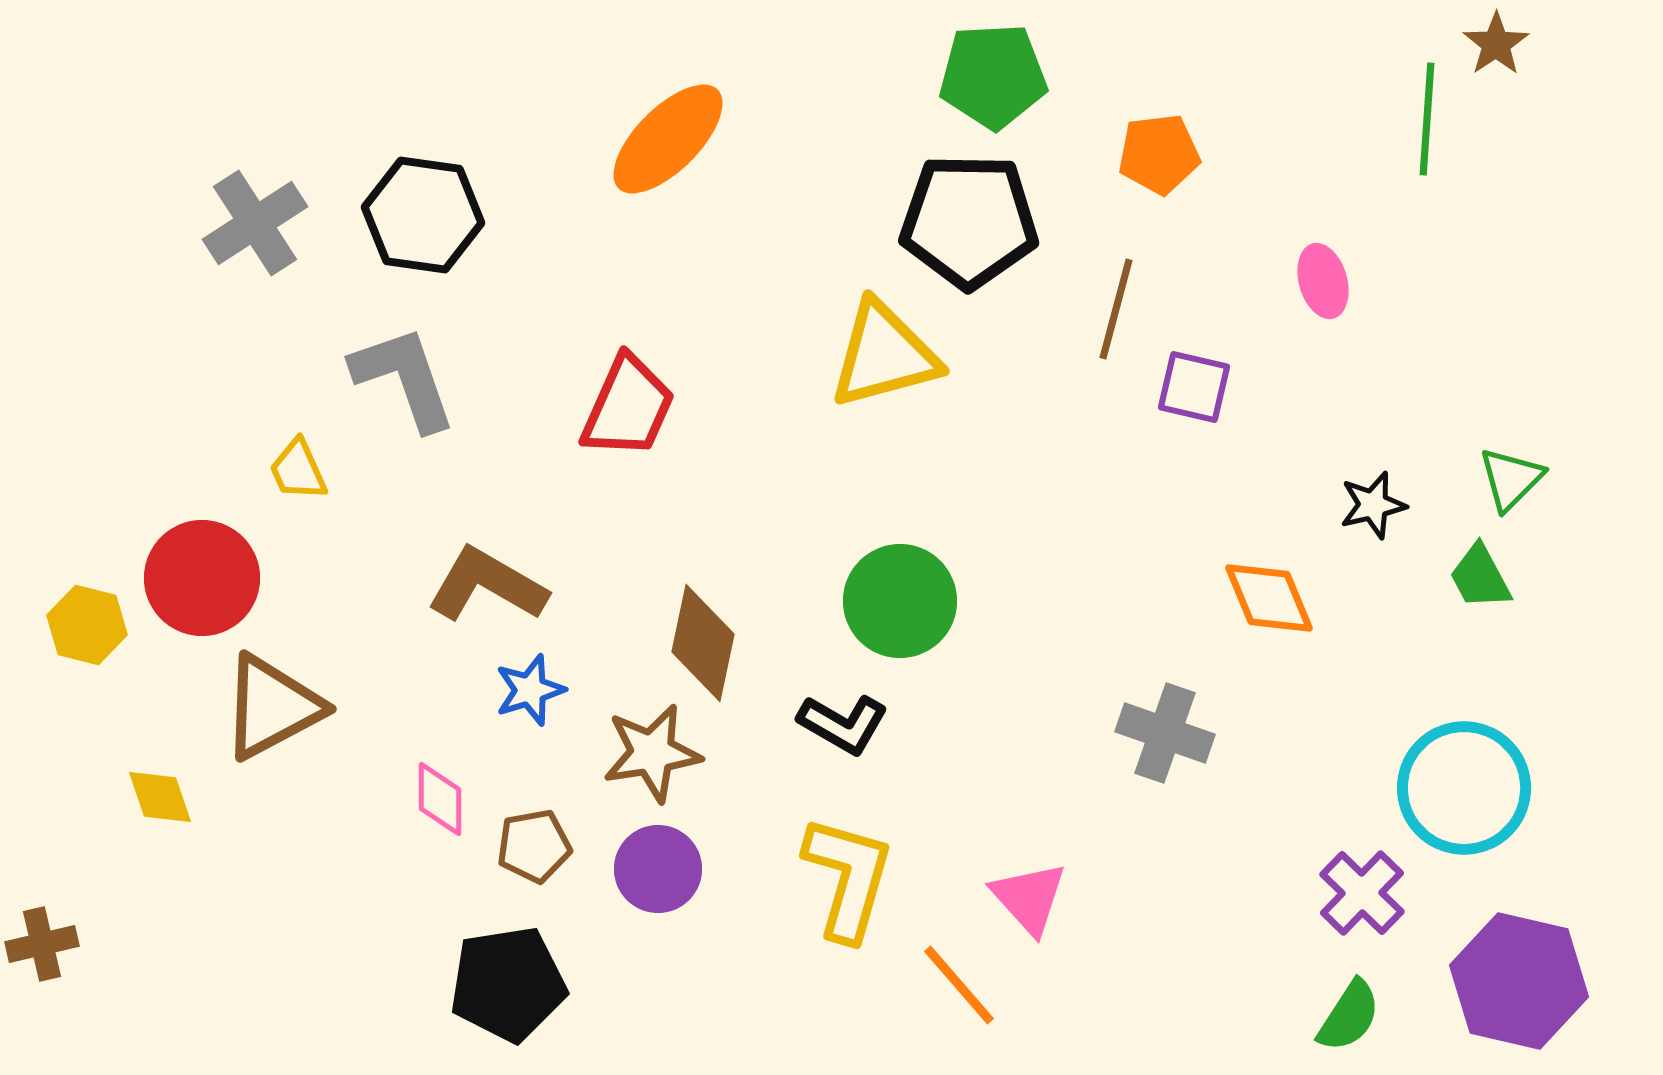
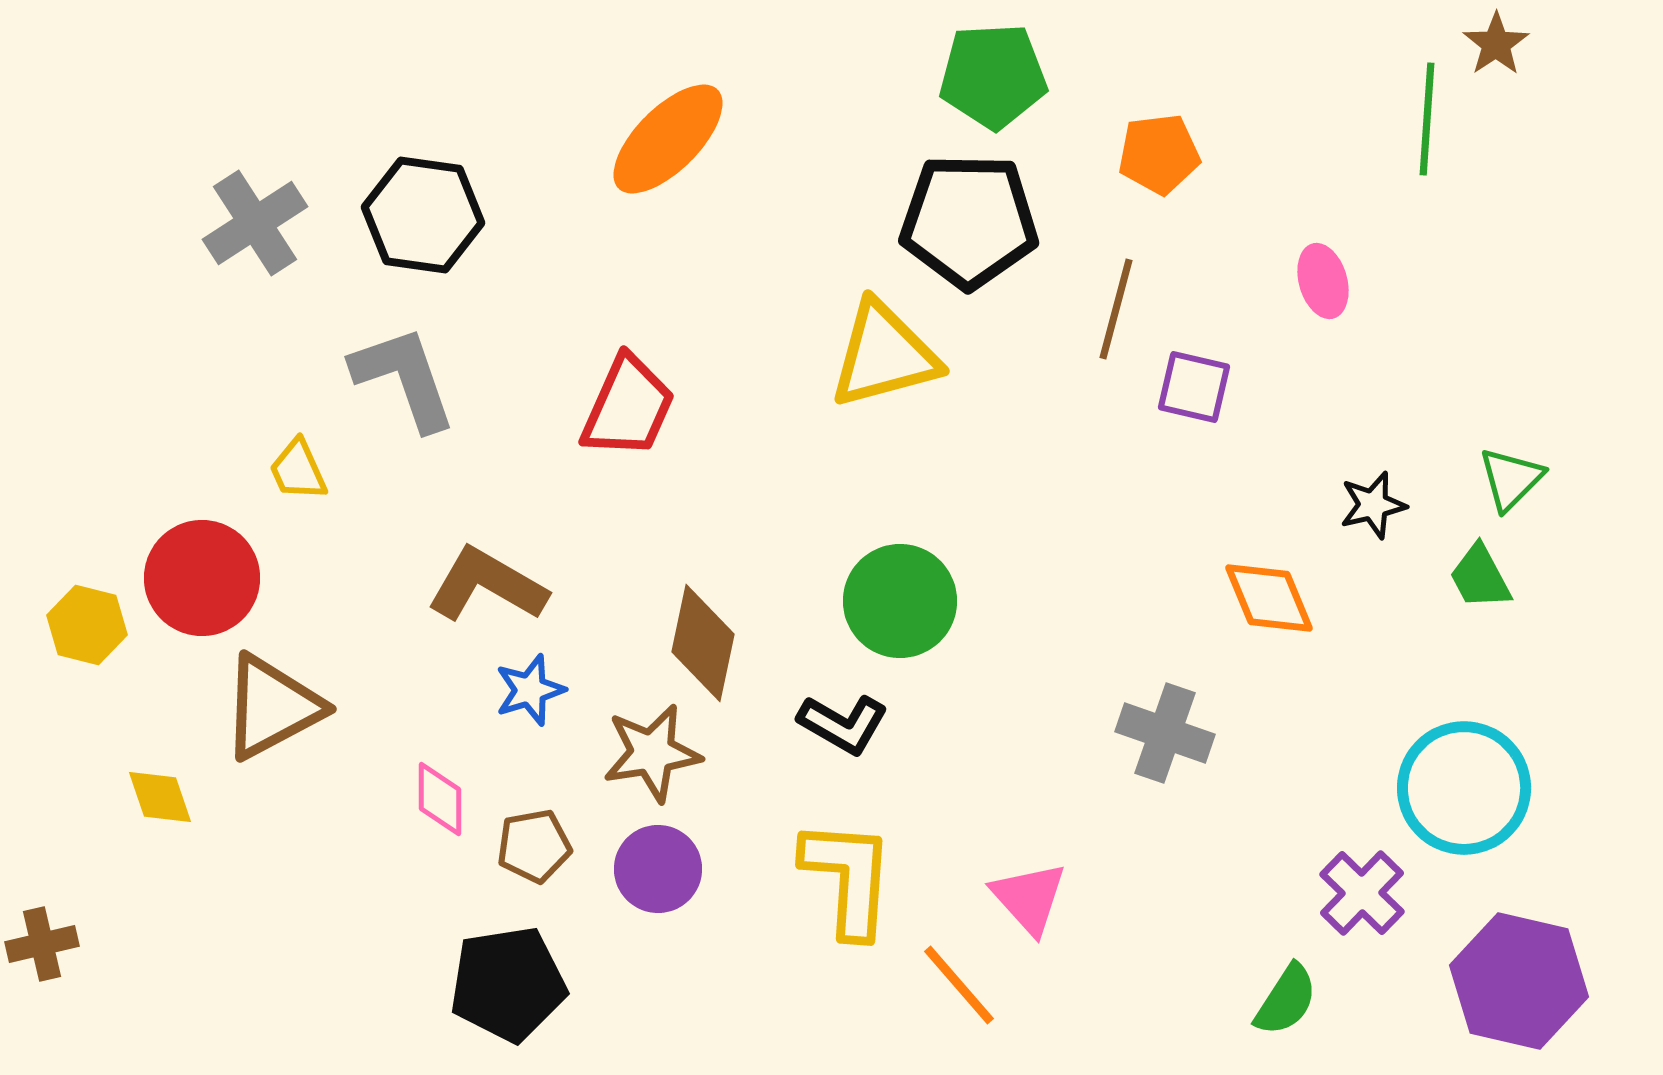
yellow L-shape at (848, 878): rotated 12 degrees counterclockwise
green semicircle at (1349, 1016): moved 63 px left, 16 px up
